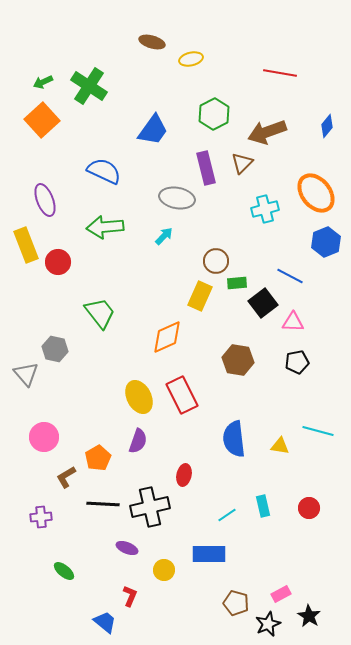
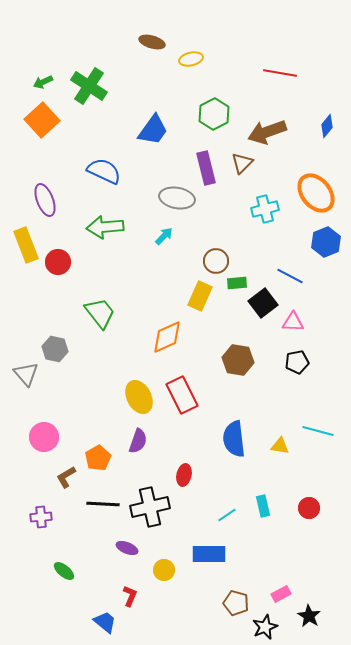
black star at (268, 624): moved 3 px left, 3 px down
